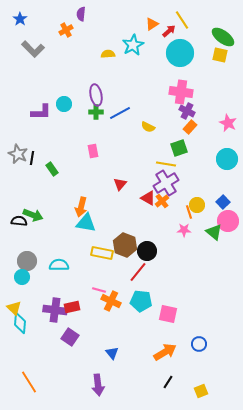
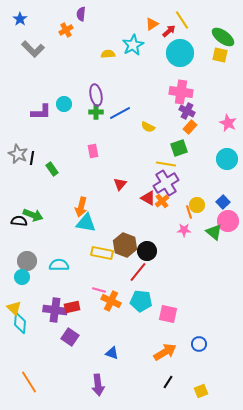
blue triangle at (112, 353): rotated 32 degrees counterclockwise
